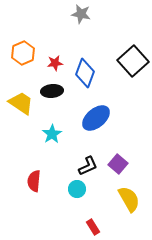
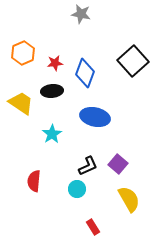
blue ellipse: moved 1 px left, 1 px up; rotated 52 degrees clockwise
